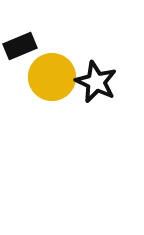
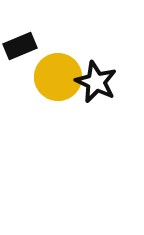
yellow circle: moved 6 px right
